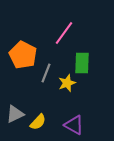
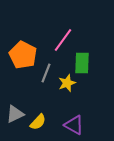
pink line: moved 1 px left, 7 px down
